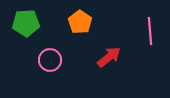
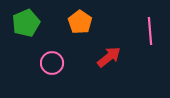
green pentagon: rotated 20 degrees counterclockwise
pink circle: moved 2 px right, 3 px down
